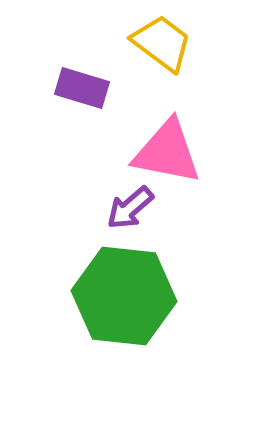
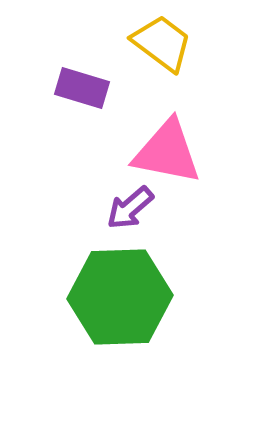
green hexagon: moved 4 px left, 1 px down; rotated 8 degrees counterclockwise
